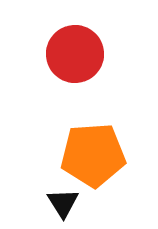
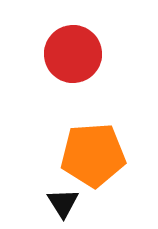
red circle: moved 2 px left
